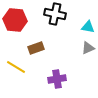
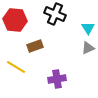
black cross: rotated 10 degrees clockwise
cyan triangle: moved 1 px down; rotated 48 degrees clockwise
brown rectangle: moved 1 px left, 2 px up
